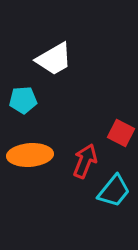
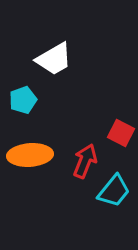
cyan pentagon: rotated 16 degrees counterclockwise
